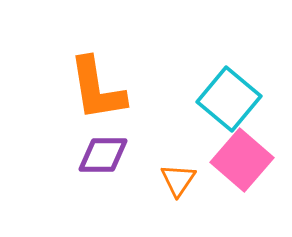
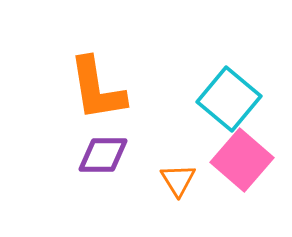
orange triangle: rotated 6 degrees counterclockwise
